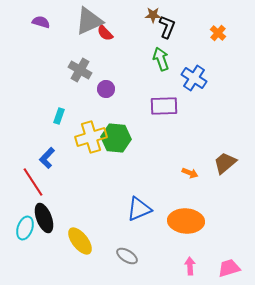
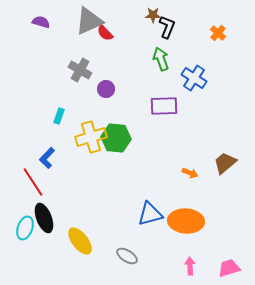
blue triangle: moved 11 px right, 5 px down; rotated 8 degrees clockwise
